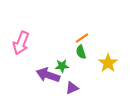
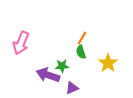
orange line: rotated 24 degrees counterclockwise
